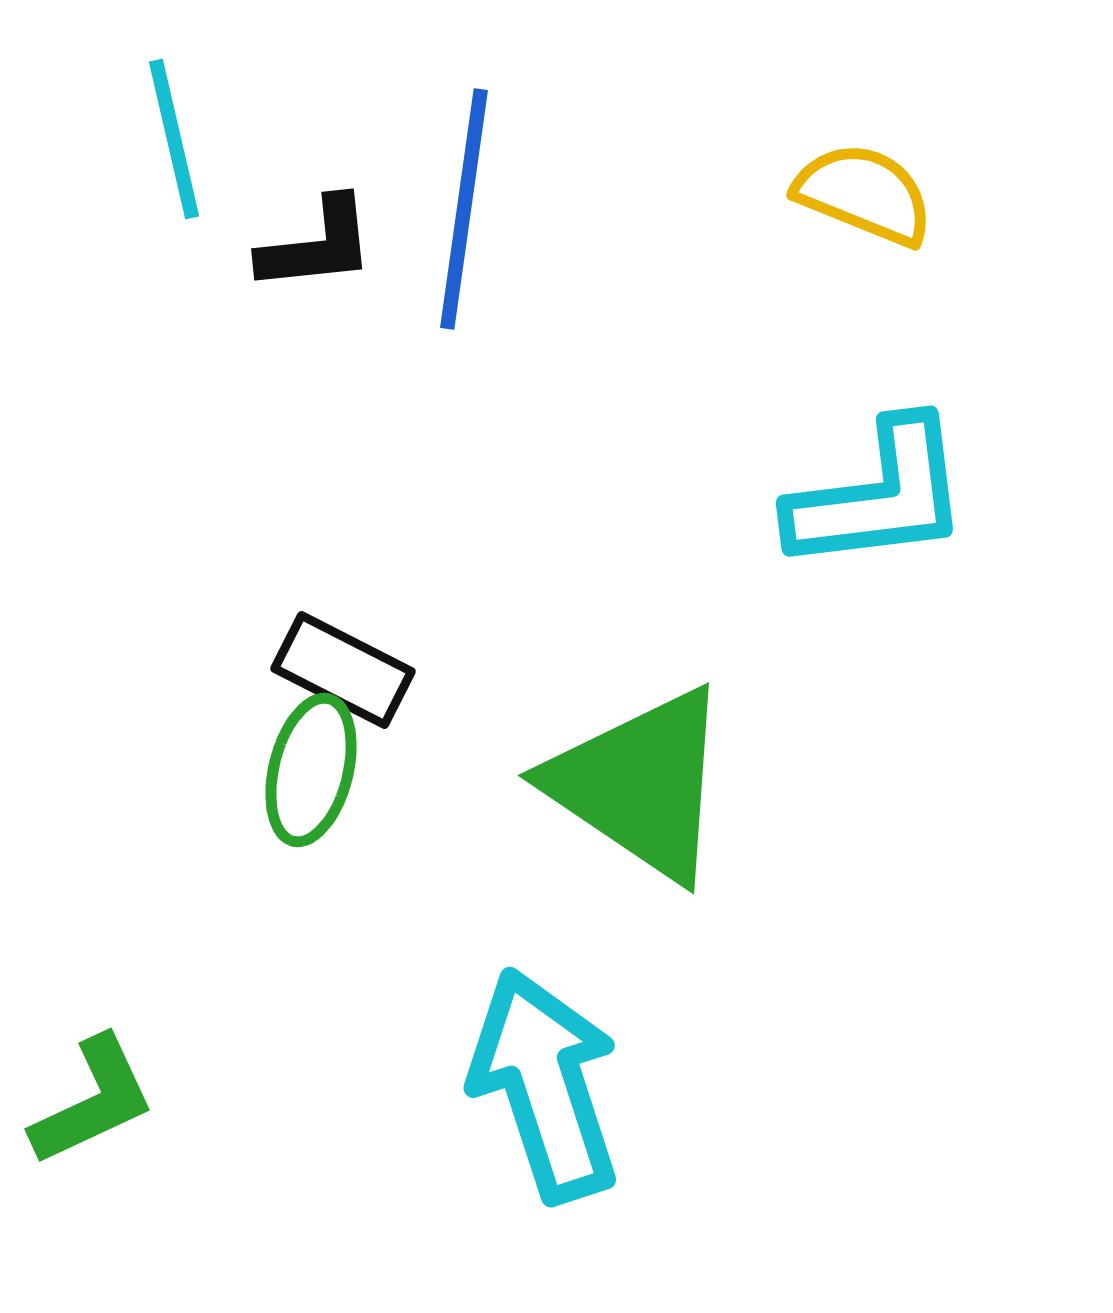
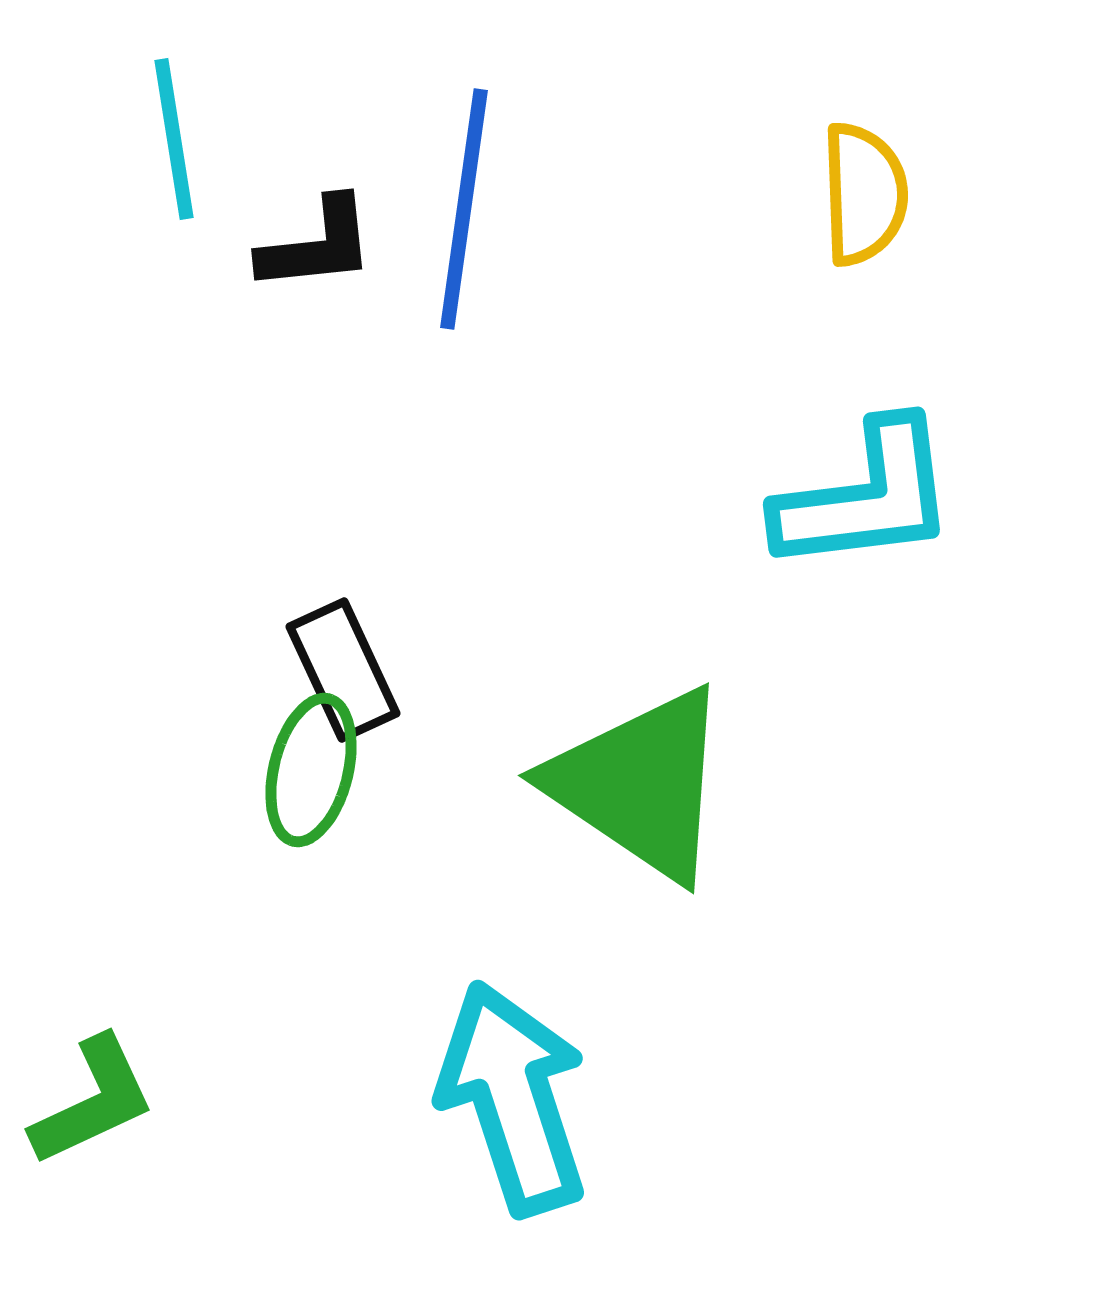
cyan line: rotated 4 degrees clockwise
yellow semicircle: rotated 66 degrees clockwise
cyan L-shape: moved 13 px left, 1 px down
black rectangle: rotated 38 degrees clockwise
cyan arrow: moved 32 px left, 13 px down
